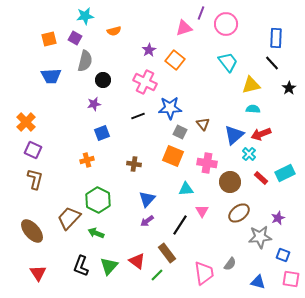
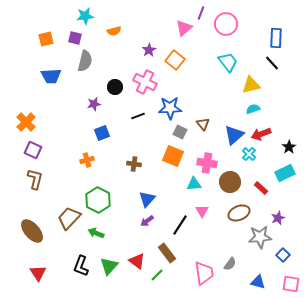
pink triangle at (184, 28): rotated 24 degrees counterclockwise
purple square at (75, 38): rotated 16 degrees counterclockwise
orange square at (49, 39): moved 3 px left
black circle at (103, 80): moved 12 px right, 7 px down
black star at (289, 88): moved 59 px down
cyan semicircle at (253, 109): rotated 24 degrees counterclockwise
red rectangle at (261, 178): moved 10 px down
cyan triangle at (186, 189): moved 8 px right, 5 px up
brown ellipse at (239, 213): rotated 15 degrees clockwise
blue square at (283, 255): rotated 24 degrees clockwise
pink square at (291, 279): moved 5 px down
